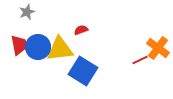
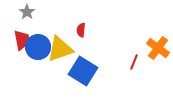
gray star: rotated 14 degrees counterclockwise
red semicircle: rotated 64 degrees counterclockwise
red trapezoid: moved 3 px right, 5 px up
yellow triangle: rotated 12 degrees counterclockwise
red line: moved 6 px left, 2 px down; rotated 42 degrees counterclockwise
